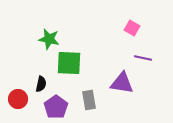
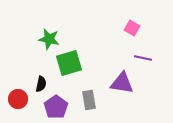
green square: rotated 20 degrees counterclockwise
